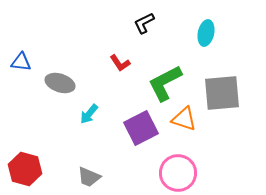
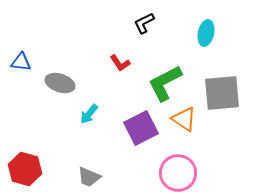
orange triangle: rotated 16 degrees clockwise
